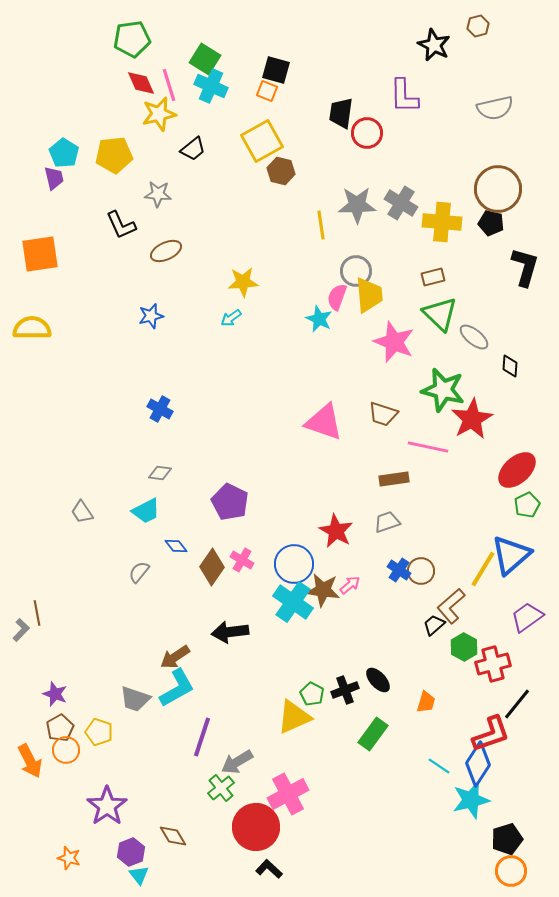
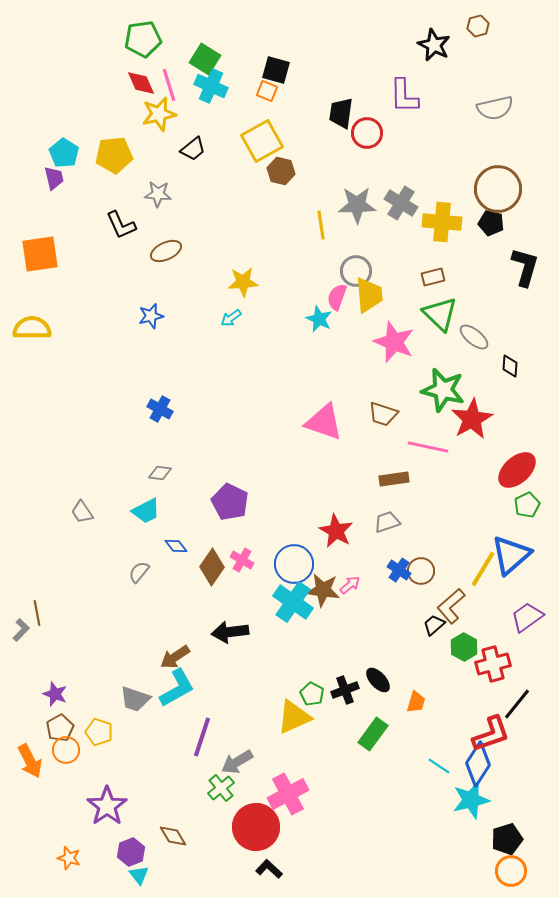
green pentagon at (132, 39): moved 11 px right
orange trapezoid at (426, 702): moved 10 px left
